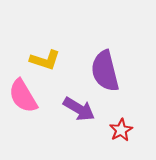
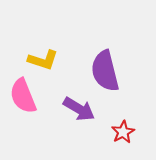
yellow L-shape: moved 2 px left
pink semicircle: rotated 9 degrees clockwise
red star: moved 2 px right, 2 px down
